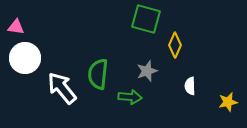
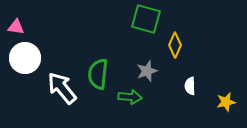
yellow star: moved 2 px left
